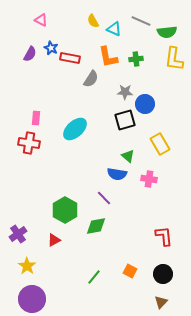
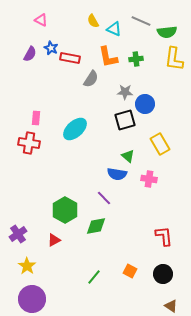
brown triangle: moved 10 px right, 4 px down; rotated 40 degrees counterclockwise
